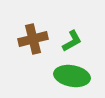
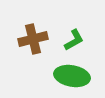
green L-shape: moved 2 px right, 1 px up
